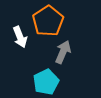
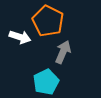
orange pentagon: rotated 12 degrees counterclockwise
white arrow: rotated 50 degrees counterclockwise
